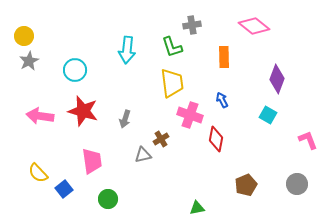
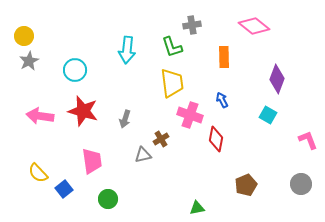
gray circle: moved 4 px right
